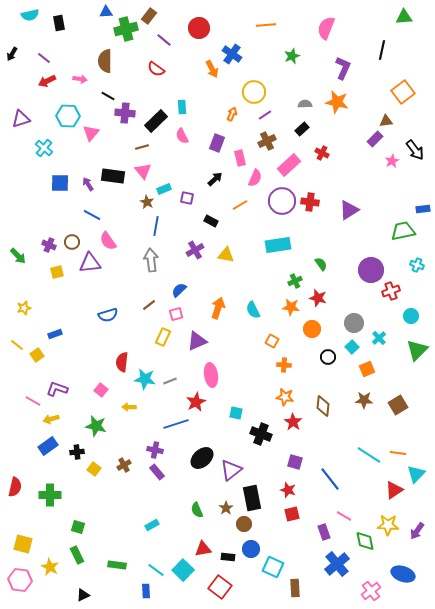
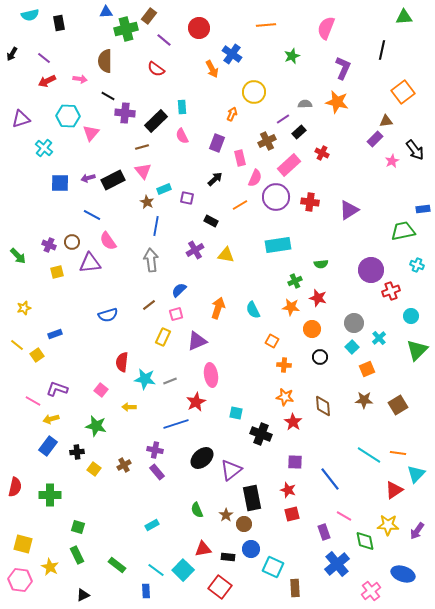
purple line at (265, 115): moved 18 px right, 4 px down
black rectangle at (302, 129): moved 3 px left, 3 px down
black rectangle at (113, 176): moved 4 px down; rotated 35 degrees counterclockwise
purple arrow at (88, 184): moved 6 px up; rotated 72 degrees counterclockwise
purple circle at (282, 201): moved 6 px left, 4 px up
green semicircle at (321, 264): rotated 120 degrees clockwise
black circle at (328, 357): moved 8 px left
brown diamond at (323, 406): rotated 10 degrees counterclockwise
blue rectangle at (48, 446): rotated 18 degrees counterclockwise
purple square at (295, 462): rotated 14 degrees counterclockwise
brown star at (226, 508): moved 7 px down
green rectangle at (117, 565): rotated 30 degrees clockwise
